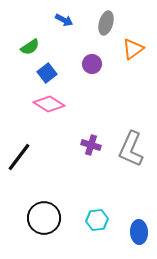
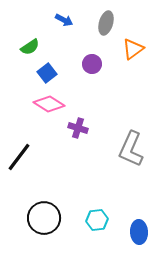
purple cross: moved 13 px left, 17 px up
